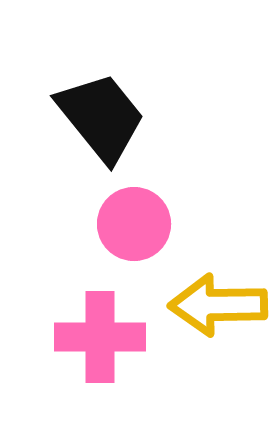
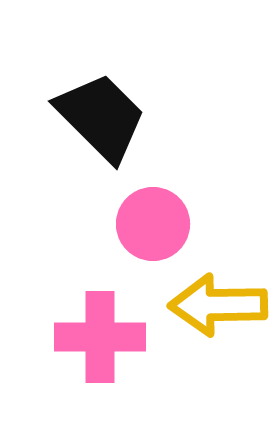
black trapezoid: rotated 6 degrees counterclockwise
pink circle: moved 19 px right
